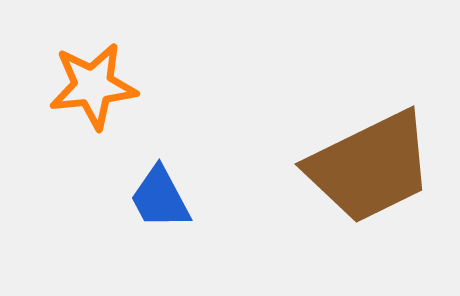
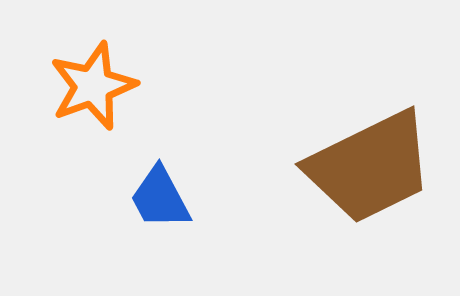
orange star: rotated 14 degrees counterclockwise
